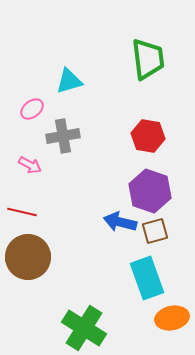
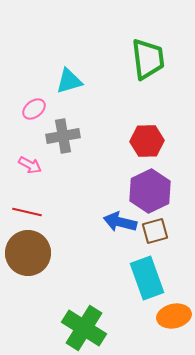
pink ellipse: moved 2 px right
red hexagon: moved 1 px left, 5 px down; rotated 12 degrees counterclockwise
purple hexagon: rotated 15 degrees clockwise
red line: moved 5 px right
brown circle: moved 4 px up
orange ellipse: moved 2 px right, 2 px up
